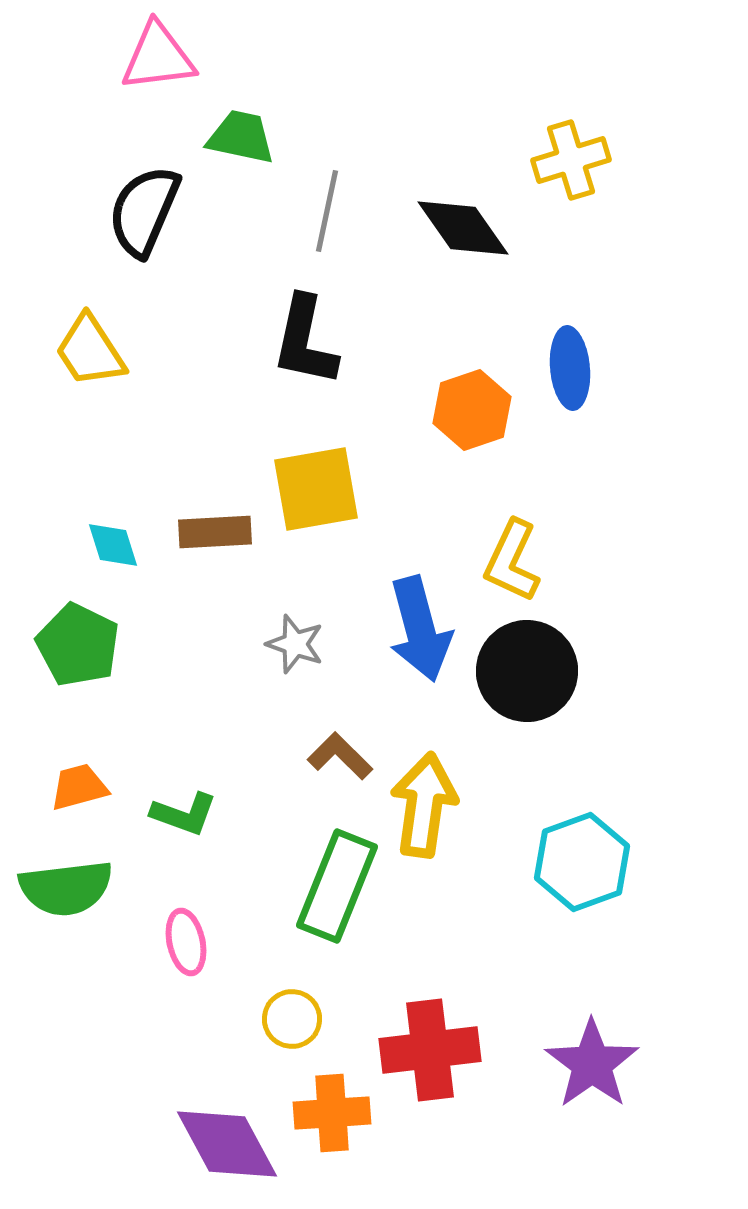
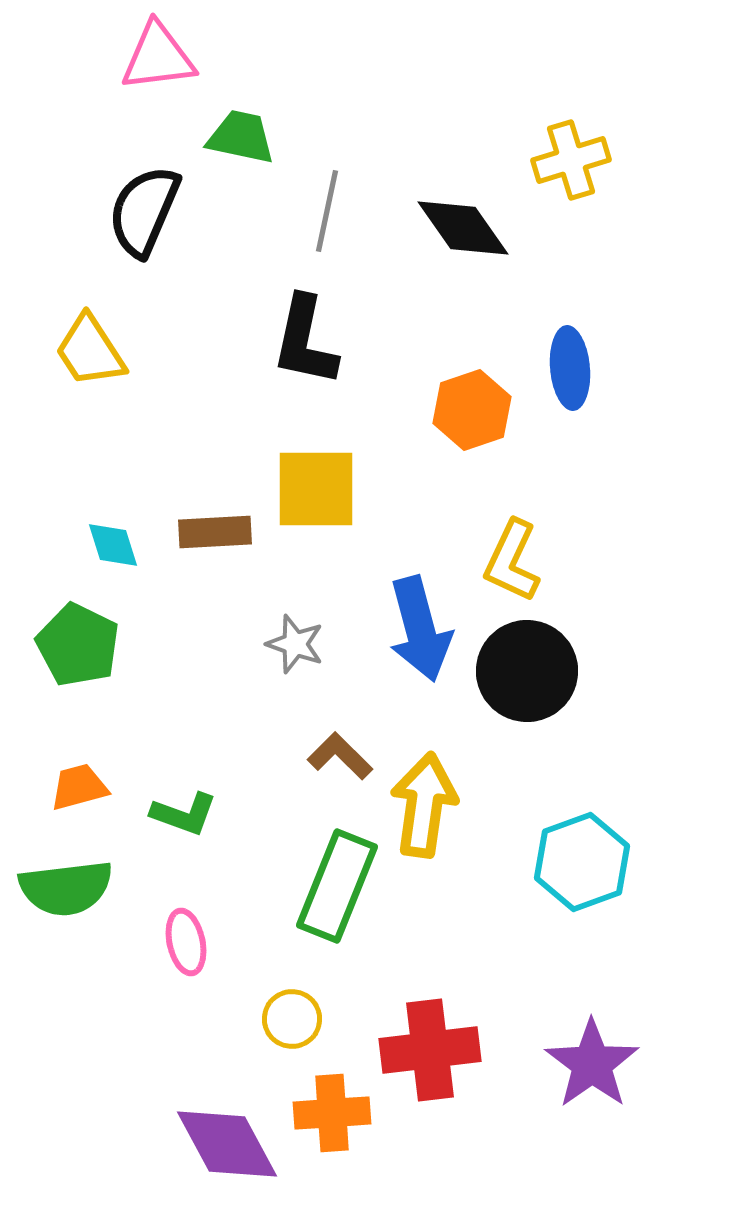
yellow square: rotated 10 degrees clockwise
